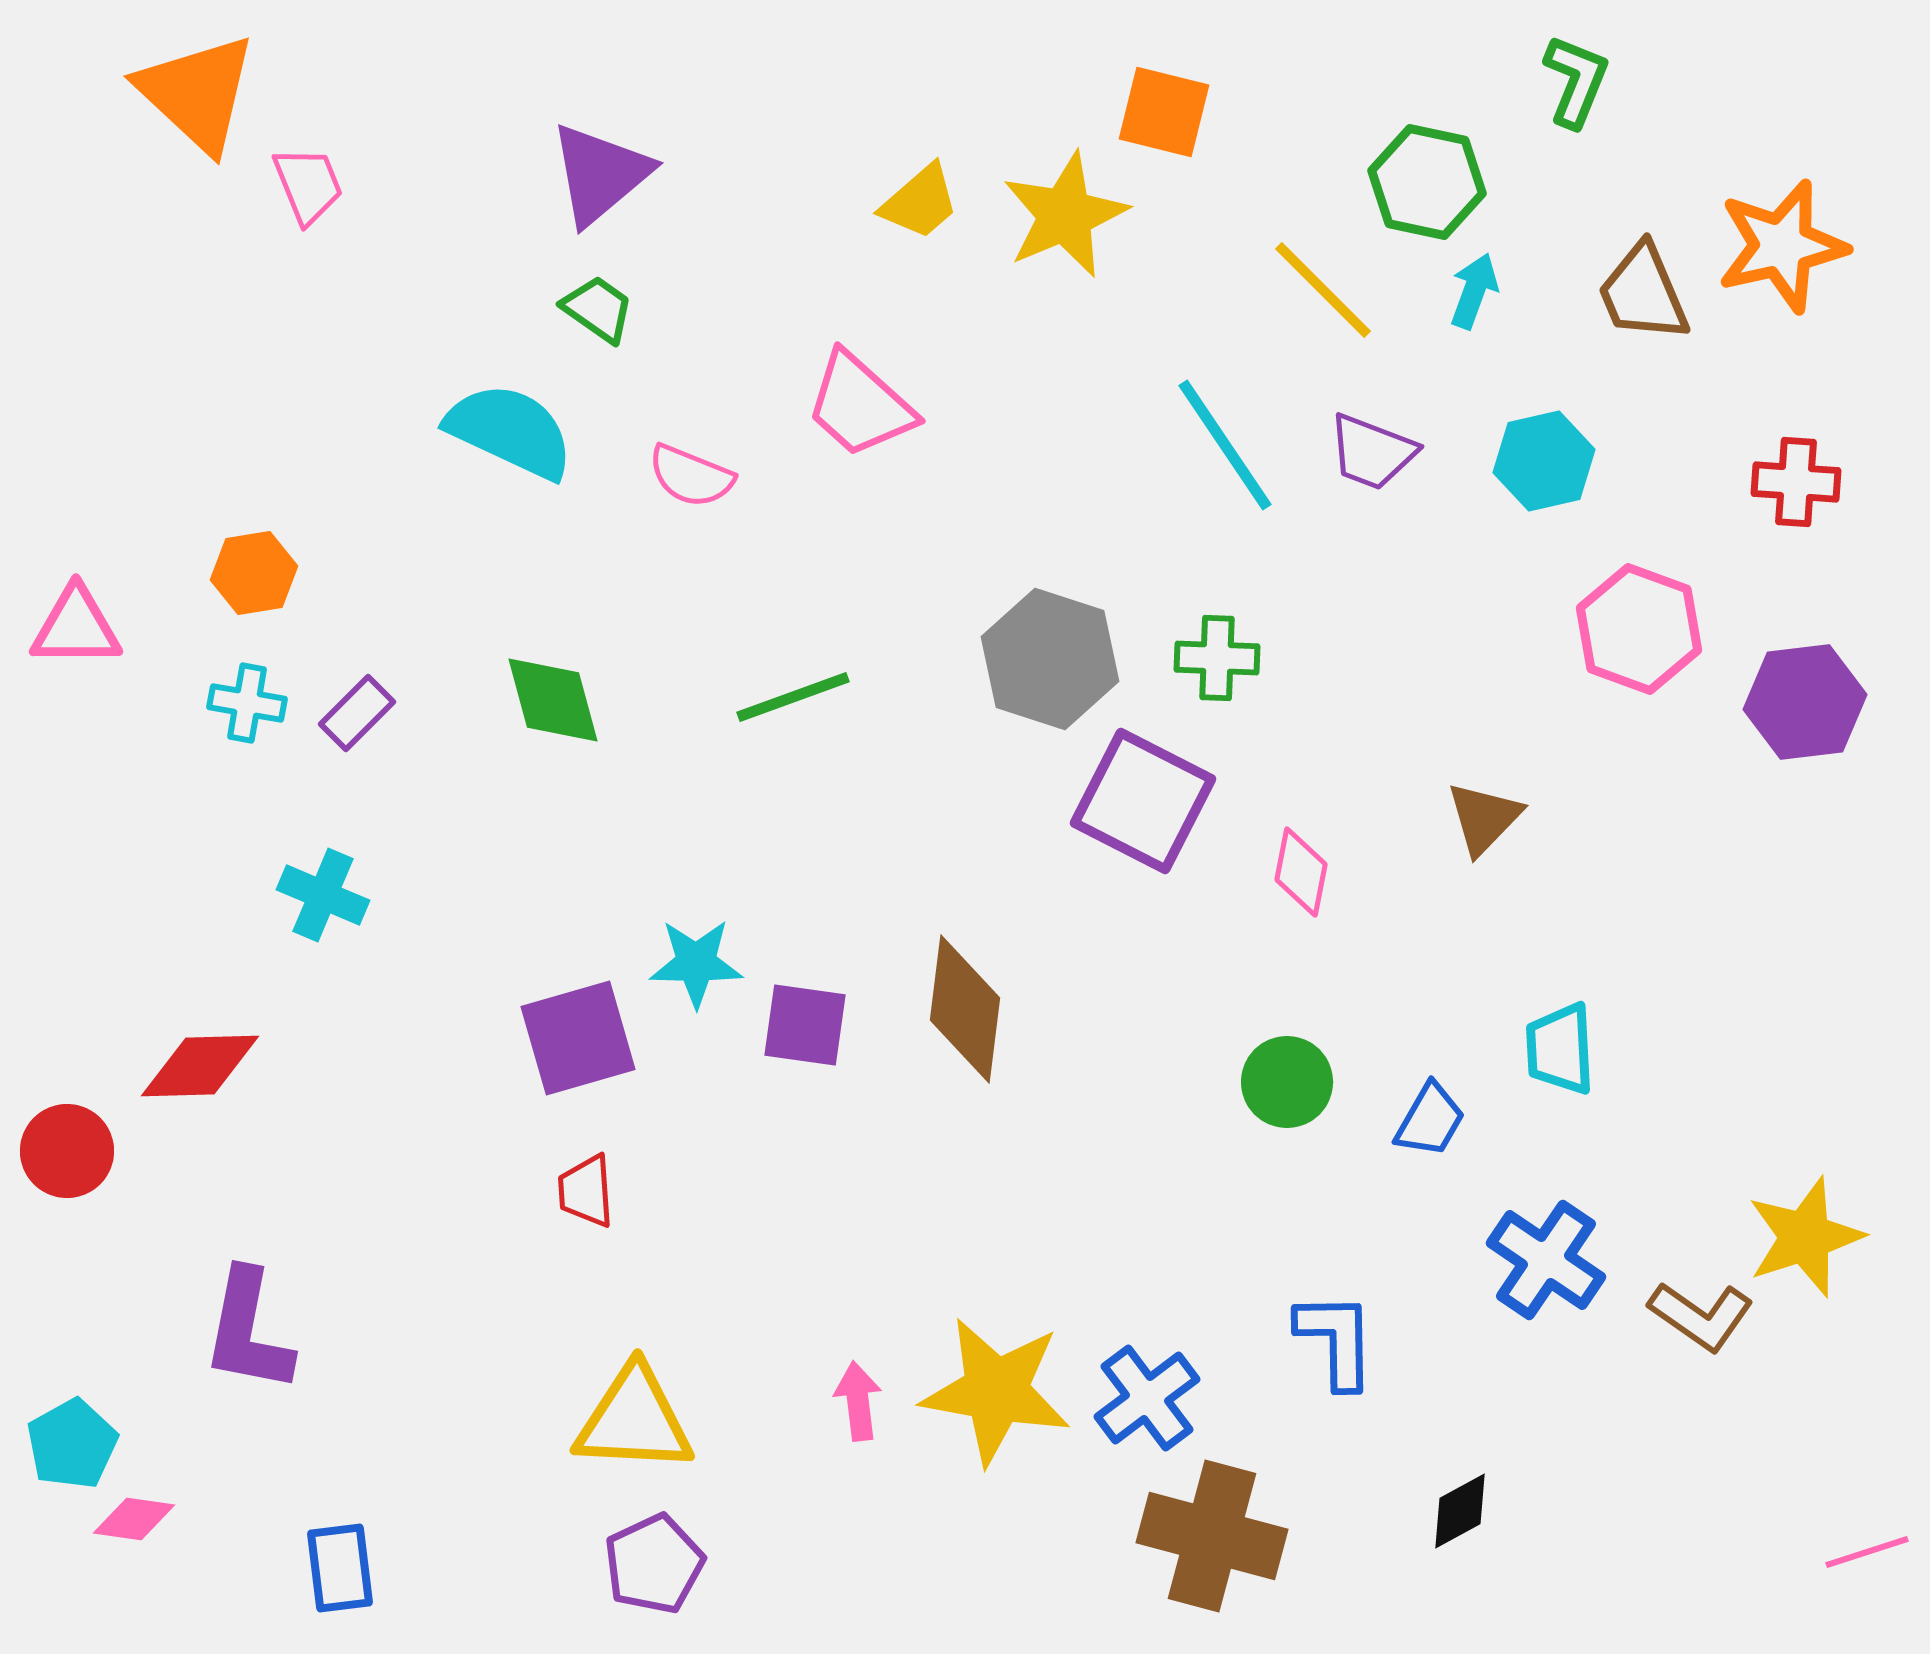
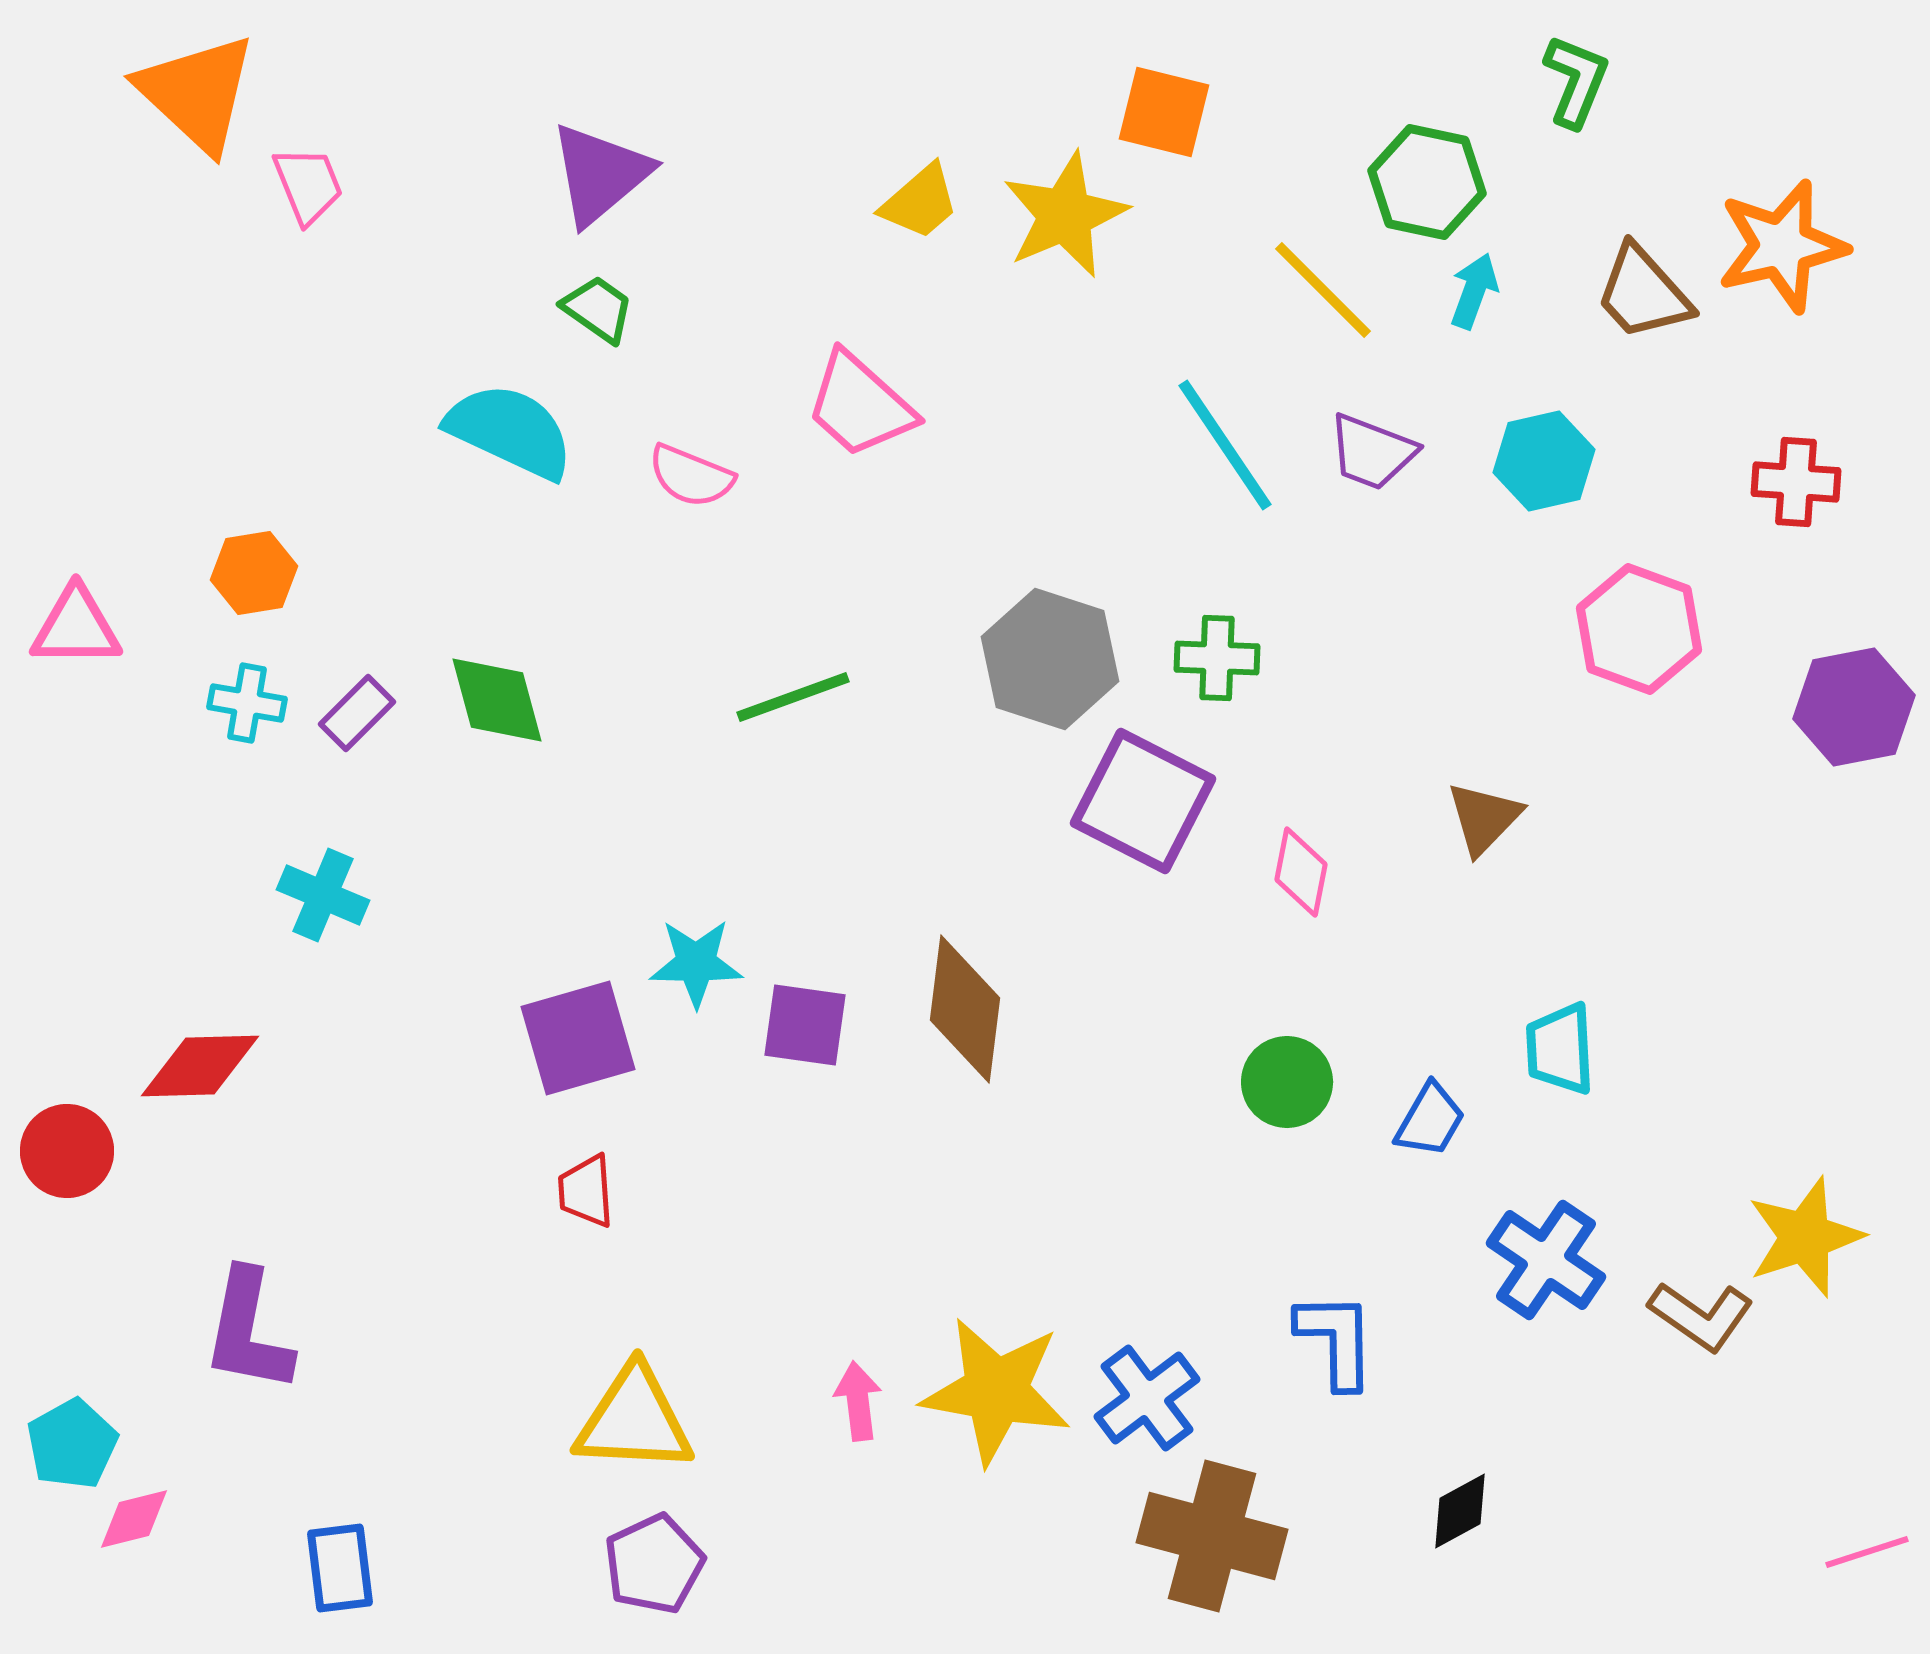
brown trapezoid at (1643, 293): rotated 19 degrees counterclockwise
green diamond at (553, 700): moved 56 px left
purple hexagon at (1805, 702): moved 49 px right, 5 px down; rotated 4 degrees counterclockwise
pink diamond at (134, 1519): rotated 22 degrees counterclockwise
